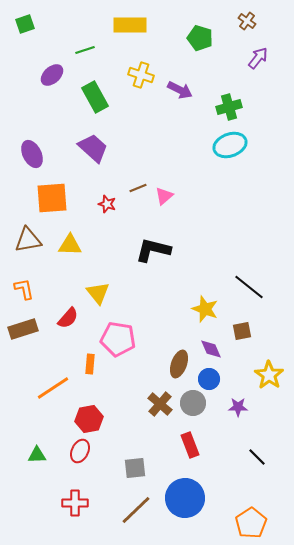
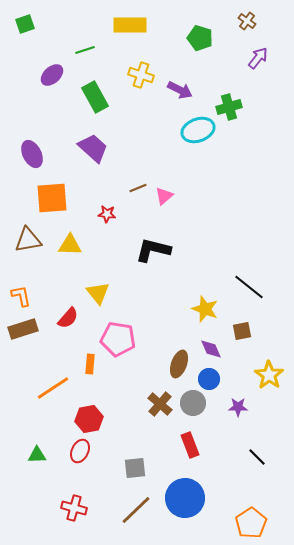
cyan ellipse at (230, 145): moved 32 px left, 15 px up
red star at (107, 204): moved 10 px down; rotated 12 degrees counterclockwise
orange L-shape at (24, 289): moved 3 px left, 7 px down
red cross at (75, 503): moved 1 px left, 5 px down; rotated 15 degrees clockwise
